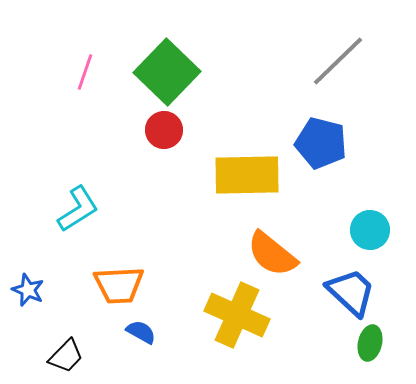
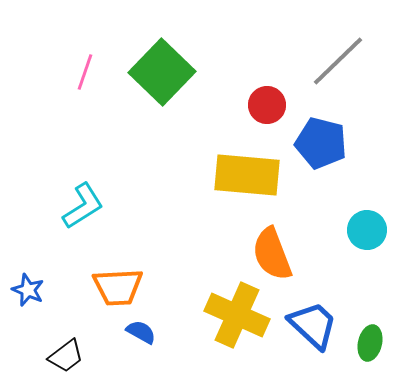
green square: moved 5 px left
red circle: moved 103 px right, 25 px up
yellow rectangle: rotated 6 degrees clockwise
cyan L-shape: moved 5 px right, 3 px up
cyan circle: moved 3 px left
orange semicircle: rotated 30 degrees clockwise
orange trapezoid: moved 1 px left, 2 px down
blue trapezoid: moved 38 px left, 33 px down
black trapezoid: rotated 9 degrees clockwise
